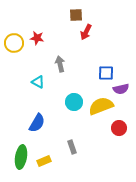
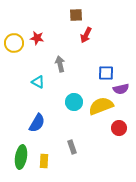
red arrow: moved 3 px down
yellow rectangle: rotated 64 degrees counterclockwise
